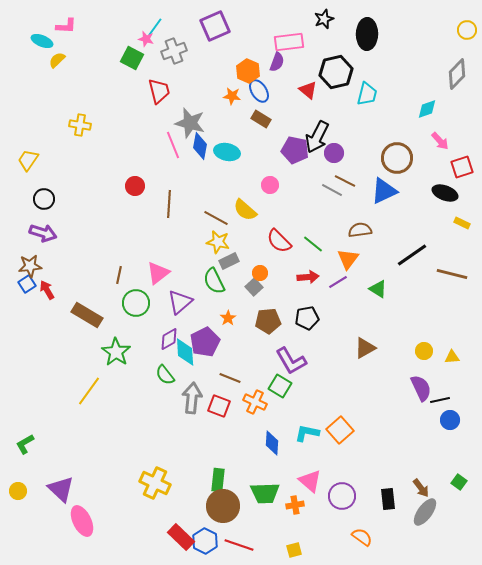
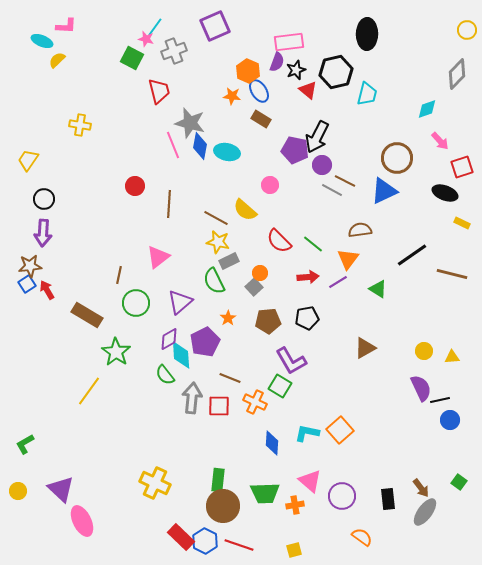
black star at (324, 19): moved 28 px left, 51 px down
purple circle at (334, 153): moved 12 px left, 12 px down
purple arrow at (43, 233): rotated 76 degrees clockwise
pink triangle at (158, 273): moved 16 px up
cyan diamond at (185, 352): moved 4 px left, 3 px down
red square at (219, 406): rotated 20 degrees counterclockwise
